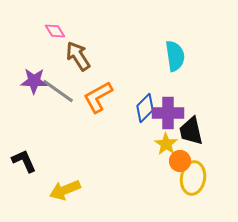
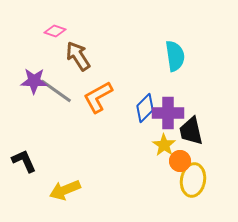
pink diamond: rotated 40 degrees counterclockwise
gray line: moved 2 px left
yellow star: moved 2 px left, 1 px down
yellow ellipse: moved 2 px down
